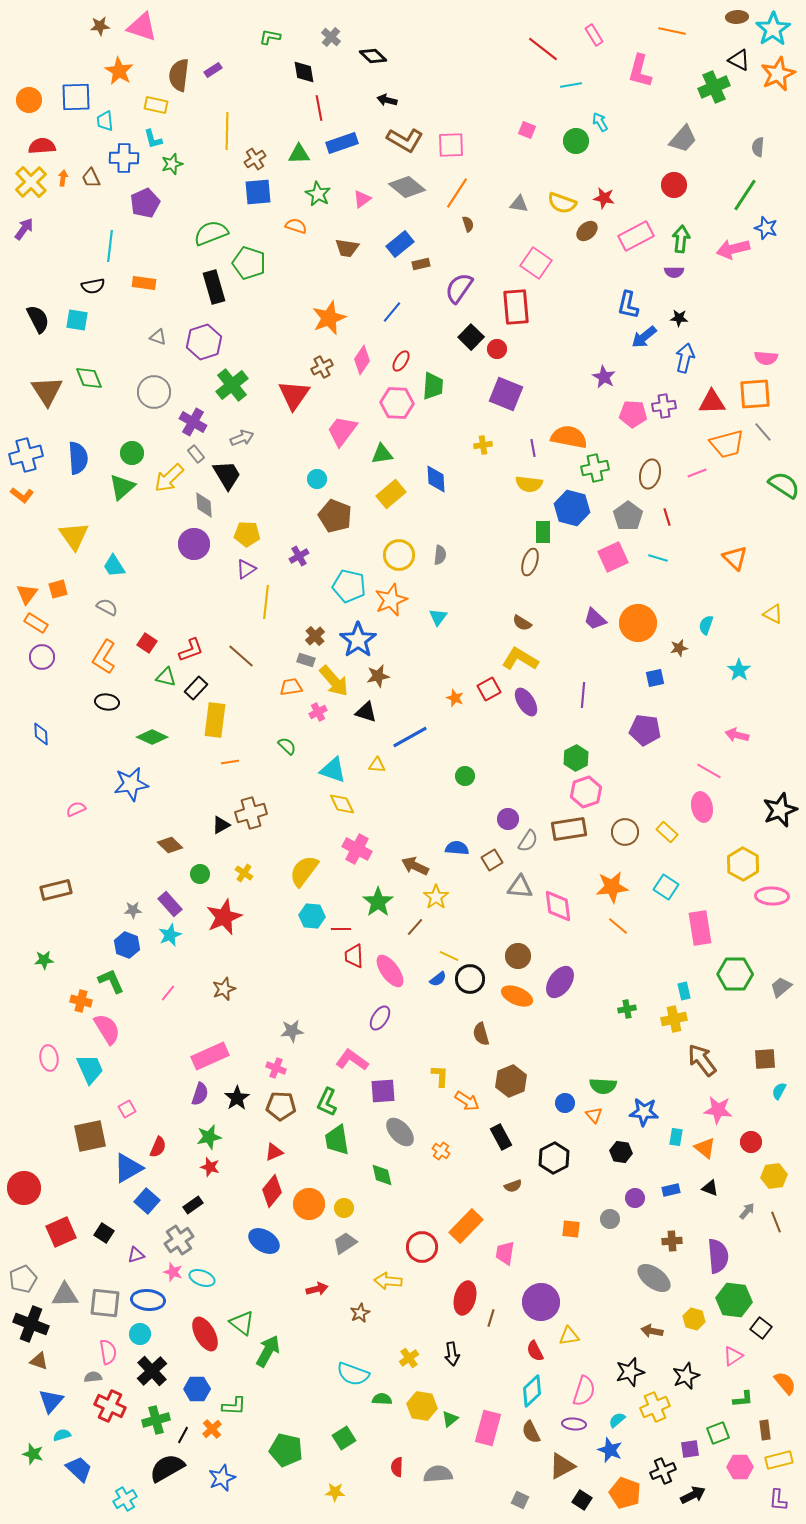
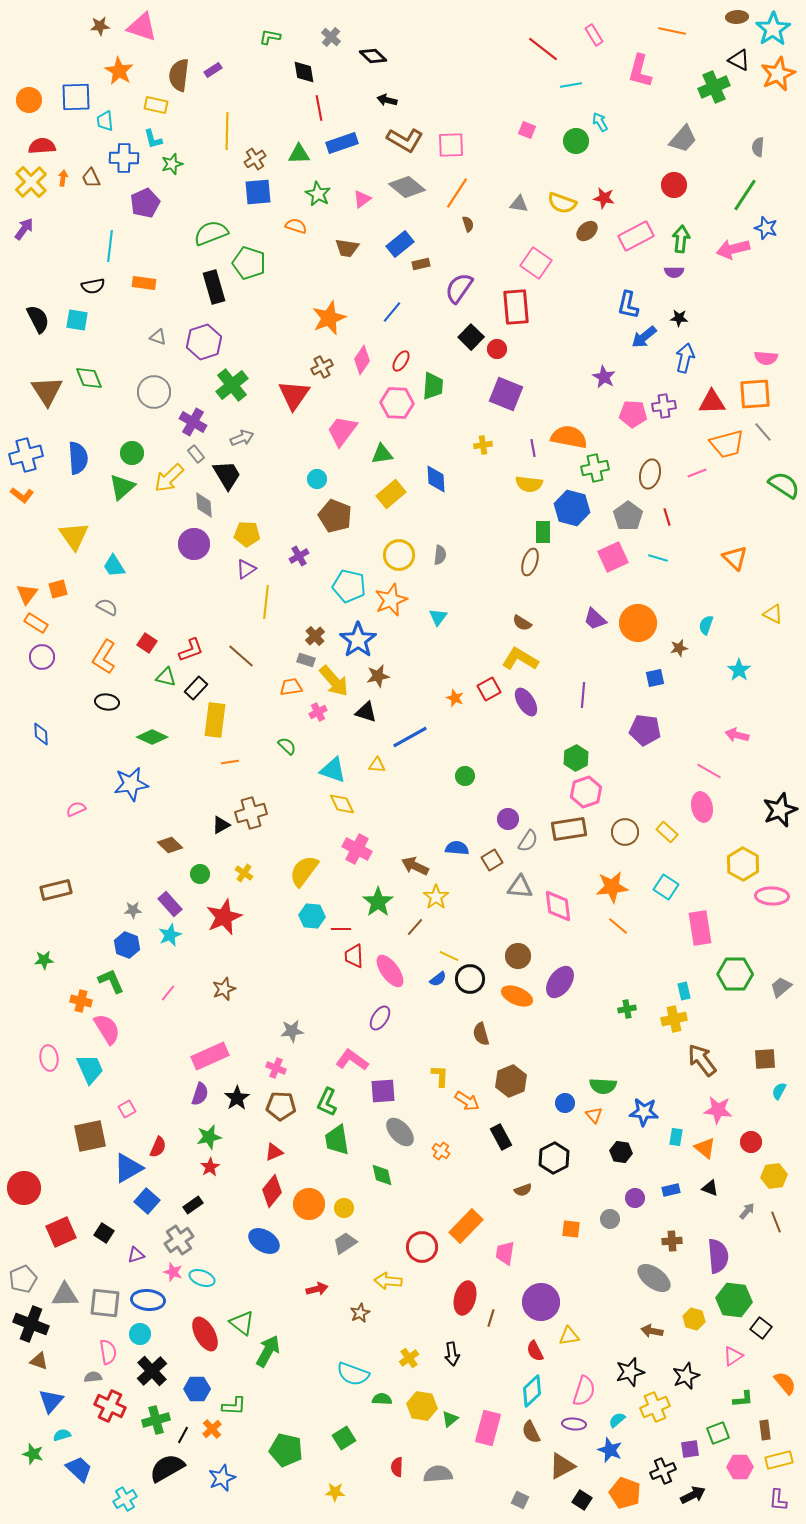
red star at (210, 1167): rotated 24 degrees clockwise
brown semicircle at (513, 1186): moved 10 px right, 4 px down
